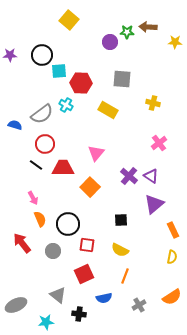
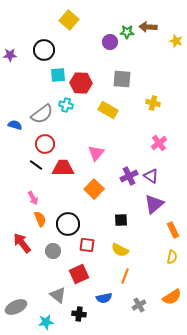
yellow star at (175, 42): moved 1 px right, 1 px up; rotated 16 degrees clockwise
black circle at (42, 55): moved 2 px right, 5 px up
cyan square at (59, 71): moved 1 px left, 4 px down
cyan cross at (66, 105): rotated 16 degrees counterclockwise
purple cross at (129, 176): rotated 24 degrees clockwise
orange square at (90, 187): moved 4 px right, 2 px down
red square at (84, 274): moved 5 px left
gray ellipse at (16, 305): moved 2 px down
